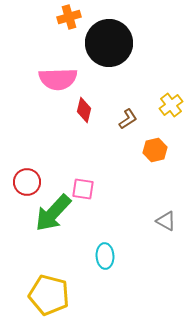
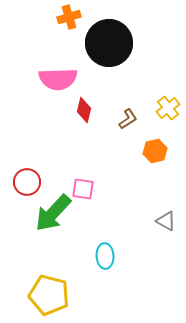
yellow cross: moved 3 px left, 3 px down
orange hexagon: moved 1 px down
